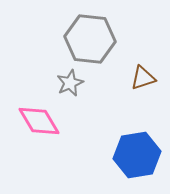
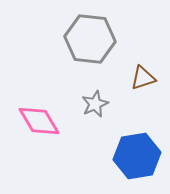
gray star: moved 25 px right, 21 px down
blue hexagon: moved 1 px down
